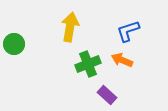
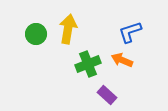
yellow arrow: moved 2 px left, 2 px down
blue L-shape: moved 2 px right, 1 px down
green circle: moved 22 px right, 10 px up
